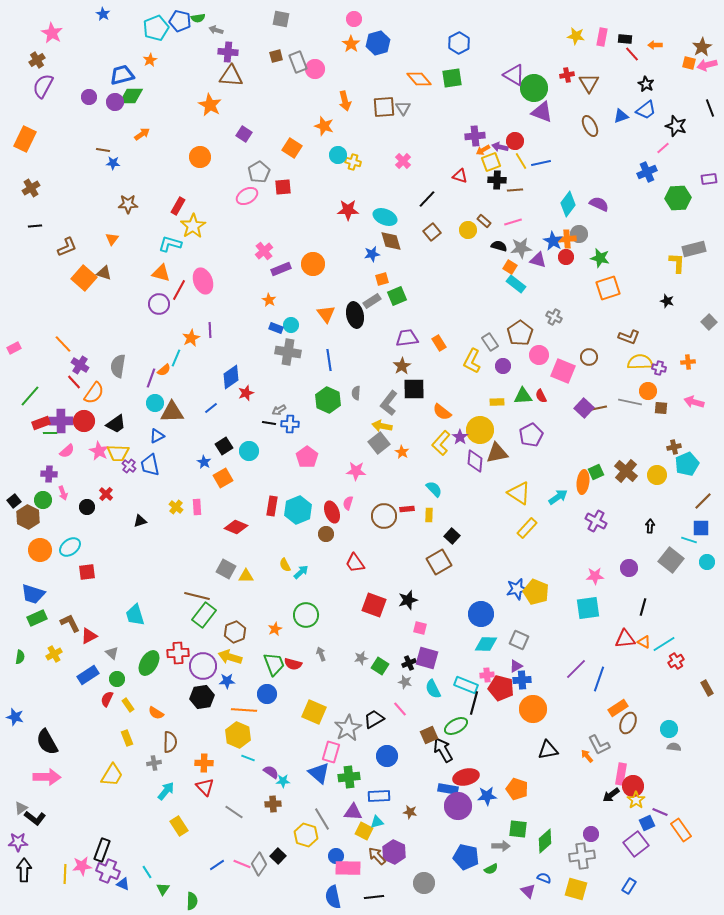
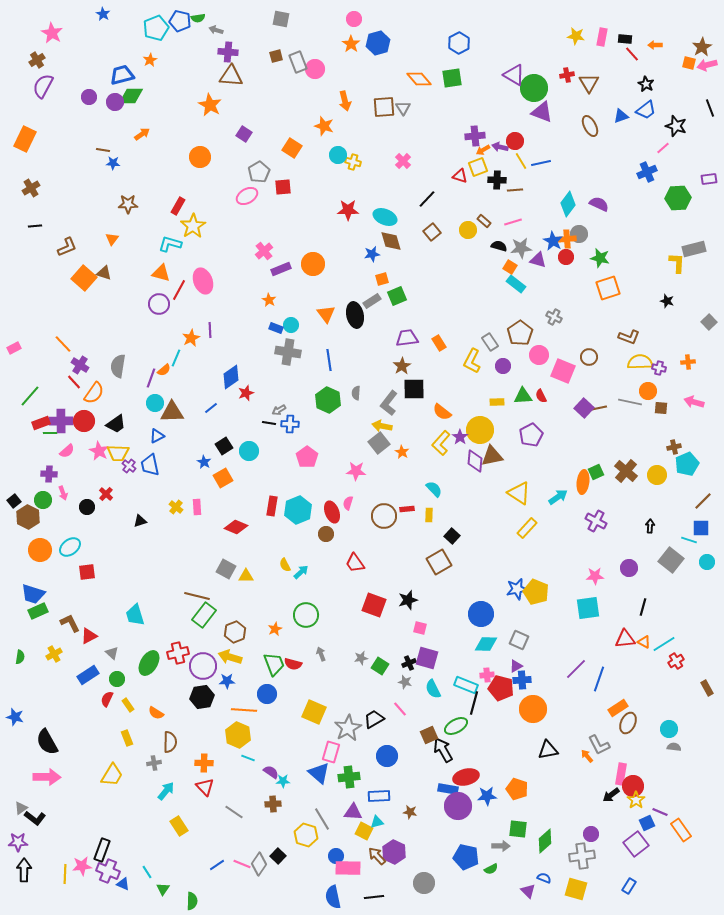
yellow square at (491, 162): moved 13 px left, 5 px down
brown triangle at (497, 453): moved 5 px left, 3 px down
green rectangle at (37, 618): moved 1 px right, 7 px up
red cross at (178, 653): rotated 10 degrees counterclockwise
